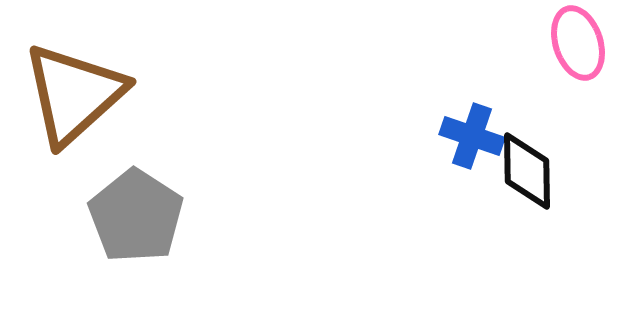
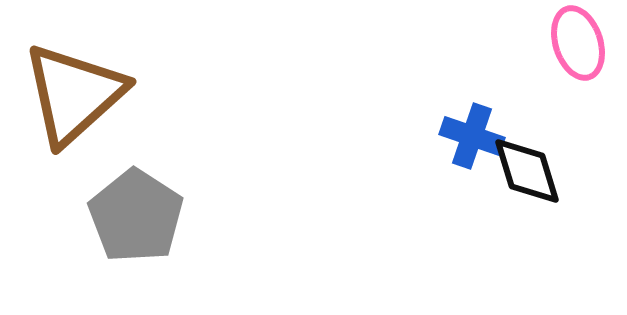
black diamond: rotated 16 degrees counterclockwise
